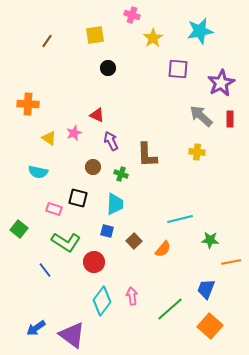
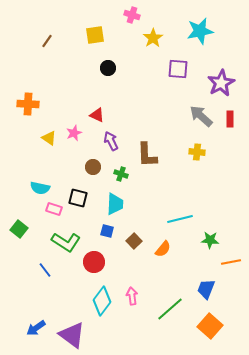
cyan semicircle: moved 2 px right, 16 px down
